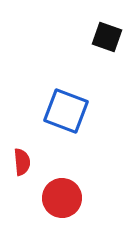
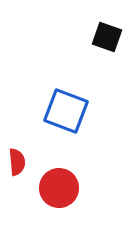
red semicircle: moved 5 px left
red circle: moved 3 px left, 10 px up
